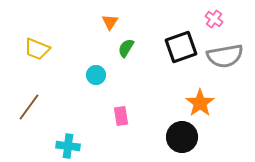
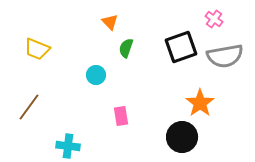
orange triangle: rotated 18 degrees counterclockwise
green semicircle: rotated 12 degrees counterclockwise
